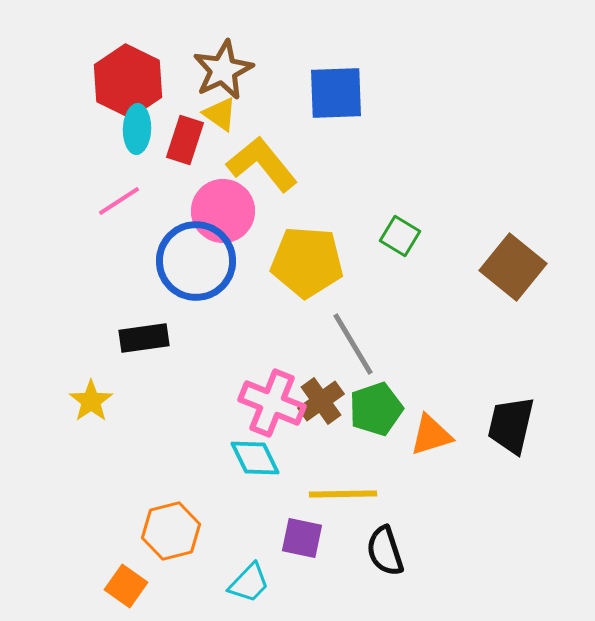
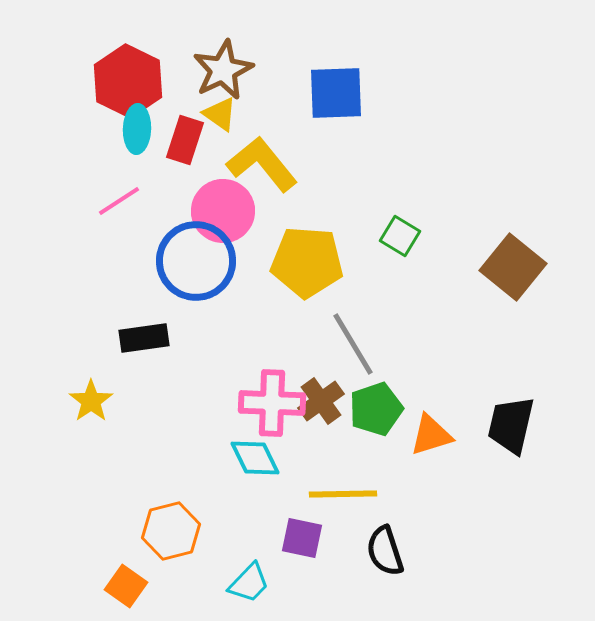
pink cross: rotated 20 degrees counterclockwise
